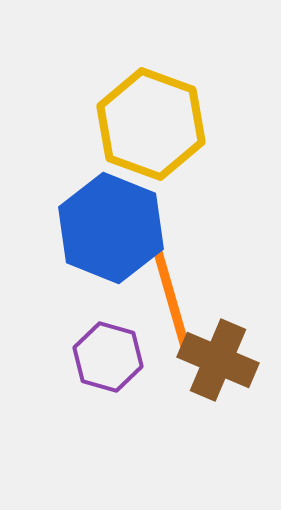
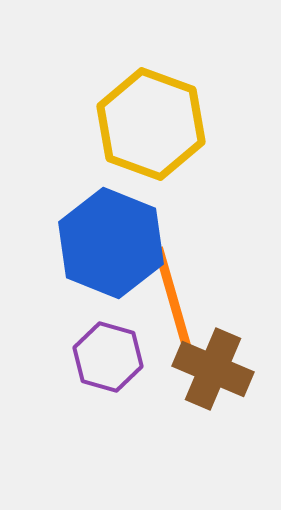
blue hexagon: moved 15 px down
orange line: moved 1 px right, 2 px up
brown cross: moved 5 px left, 9 px down
